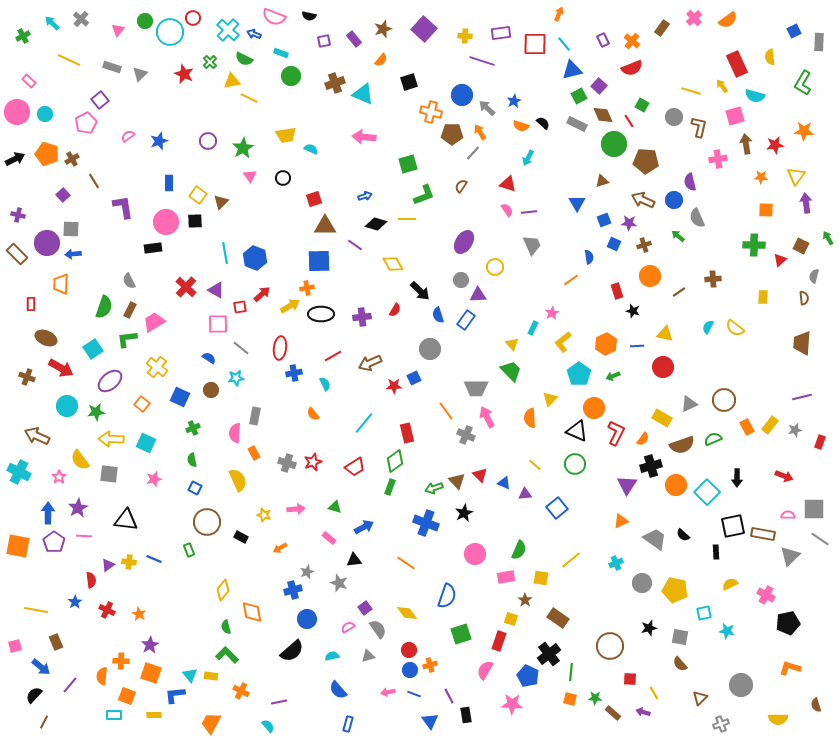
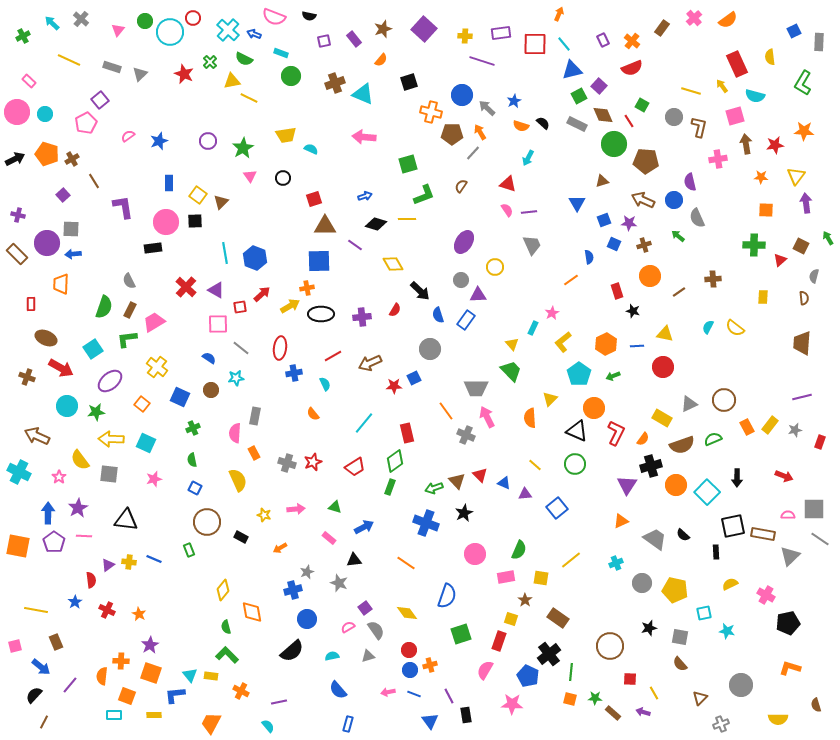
gray semicircle at (378, 629): moved 2 px left, 1 px down
